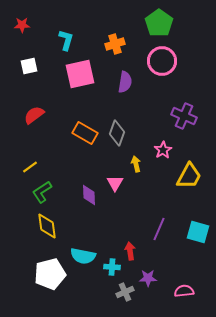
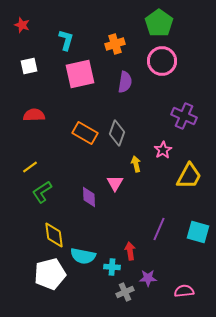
red star: rotated 21 degrees clockwise
red semicircle: rotated 35 degrees clockwise
purple diamond: moved 2 px down
yellow diamond: moved 7 px right, 9 px down
